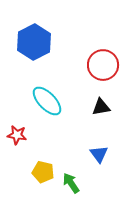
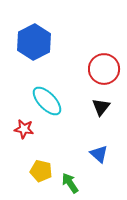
red circle: moved 1 px right, 4 px down
black triangle: rotated 42 degrees counterclockwise
red star: moved 7 px right, 6 px up
blue triangle: rotated 12 degrees counterclockwise
yellow pentagon: moved 2 px left, 1 px up
green arrow: moved 1 px left
